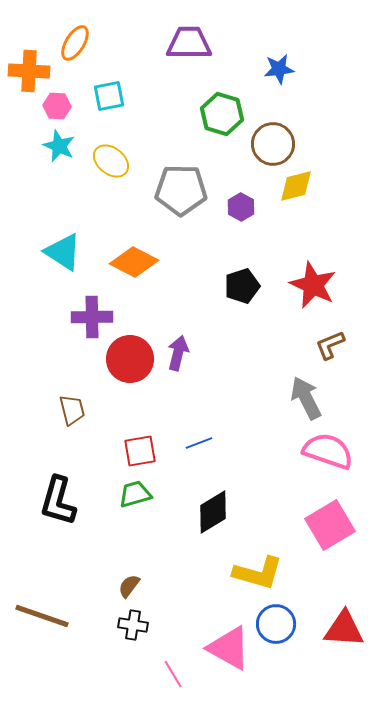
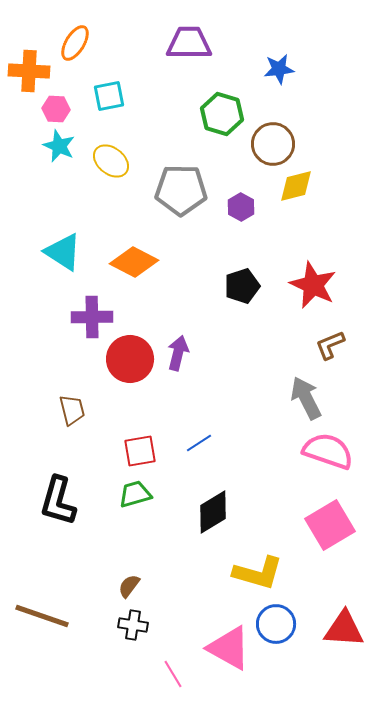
pink hexagon: moved 1 px left, 3 px down
blue line: rotated 12 degrees counterclockwise
